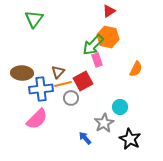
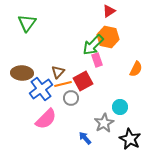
green triangle: moved 7 px left, 4 px down
blue cross: rotated 30 degrees counterclockwise
pink semicircle: moved 9 px right
